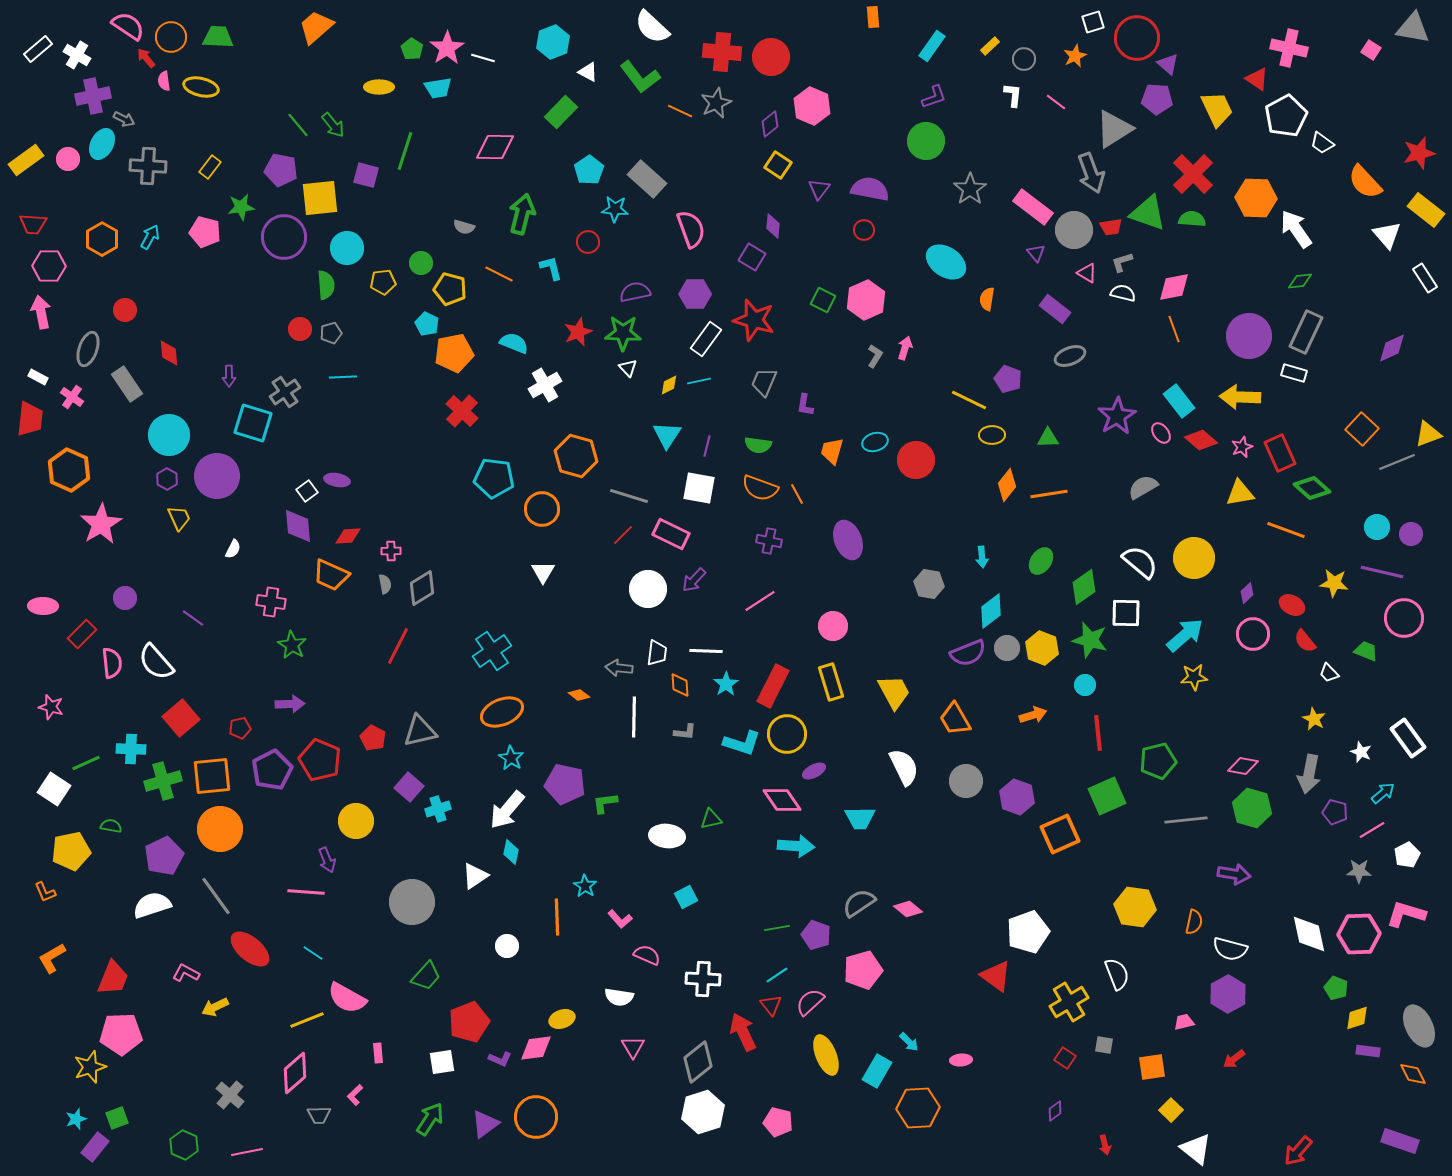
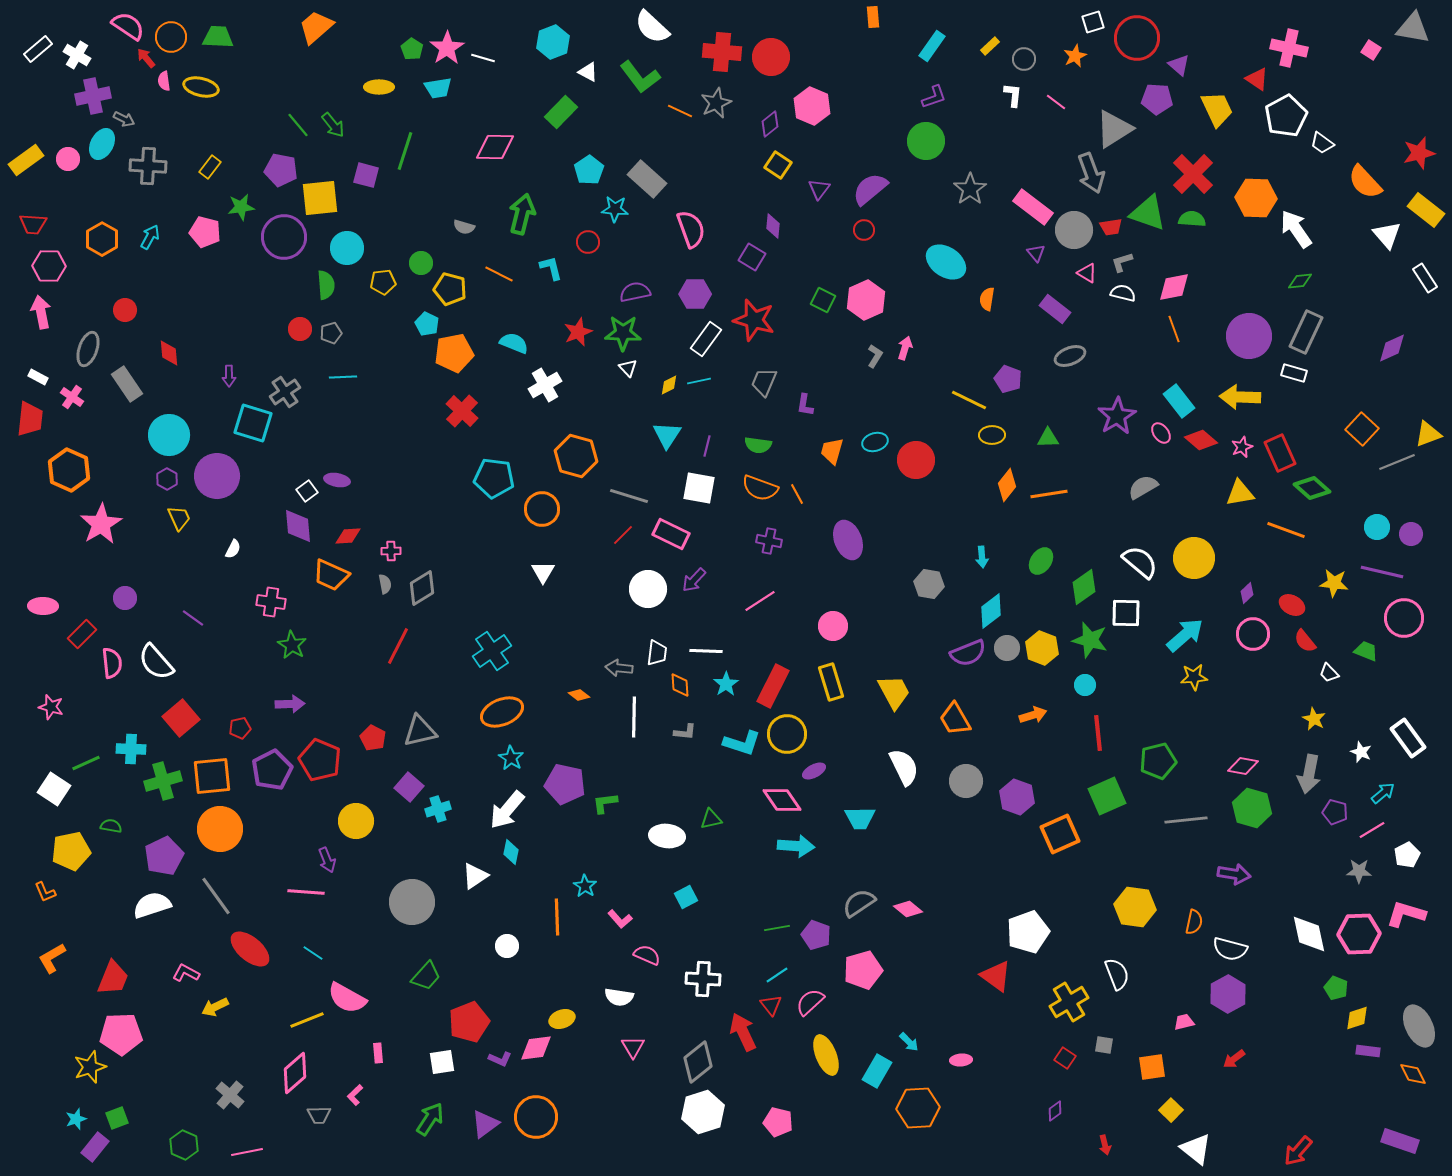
purple triangle at (1168, 64): moved 11 px right, 1 px down
purple semicircle at (870, 189): rotated 51 degrees counterclockwise
